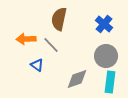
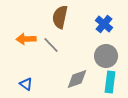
brown semicircle: moved 1 px right, 2 px up
blue triangle: moved 11 px left, 19 px down
